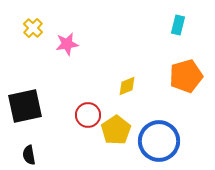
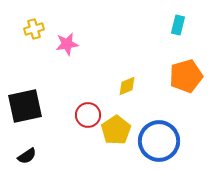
yellow cross: moved 1 px right, 1 px down; rotated 30 degrees clockwise
black semicircle: moved 2 px left, 1 px down; rotated 114 degrees counterclockwise
